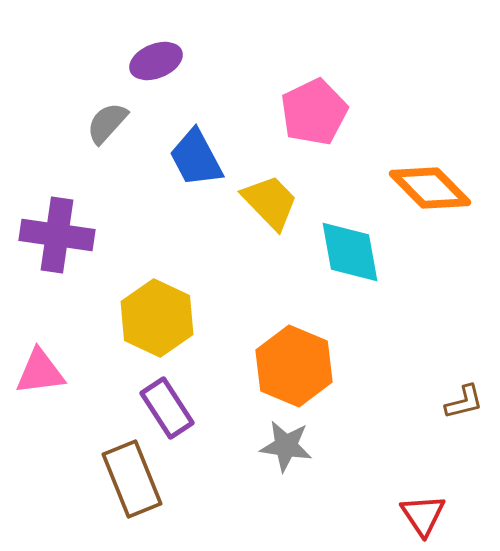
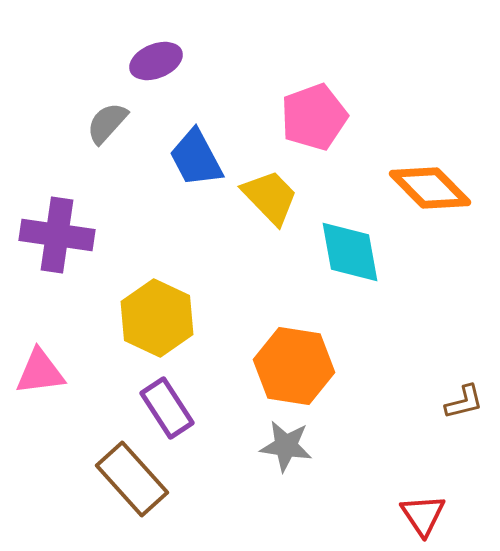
pink pentagon: moved 5 px down; rotated 6 degrees clockwise
yellow trapezoid: moved 5 px up
orange hexagon: rotated 14 degrees counterclockwise
brown rectangle: rotated 20 degrees counterclockwise
